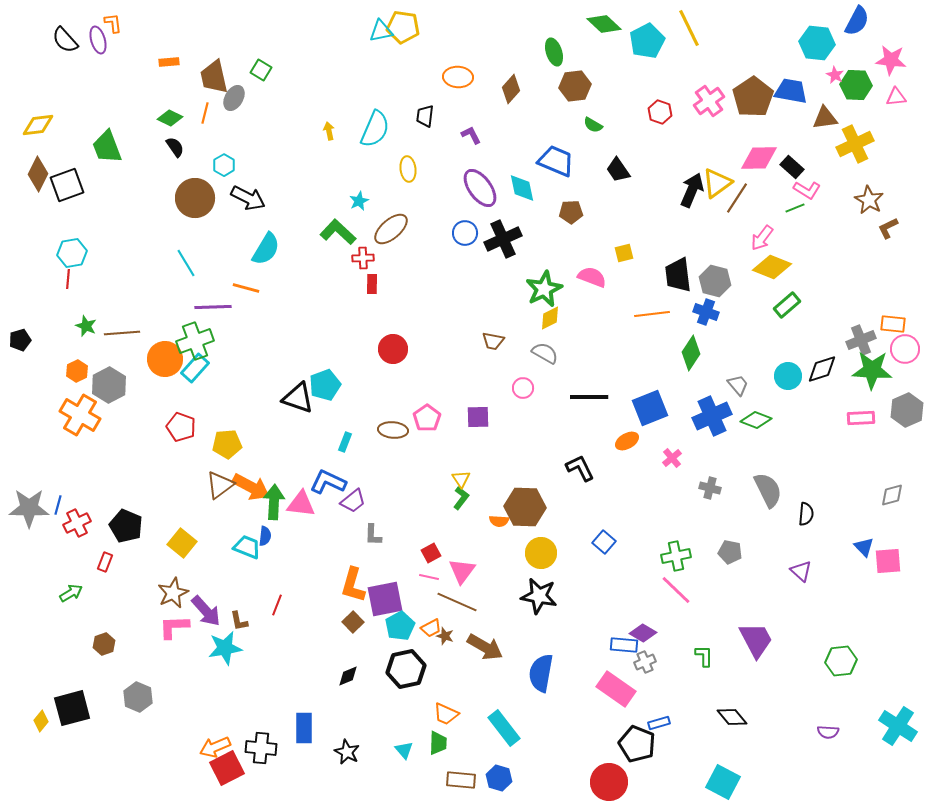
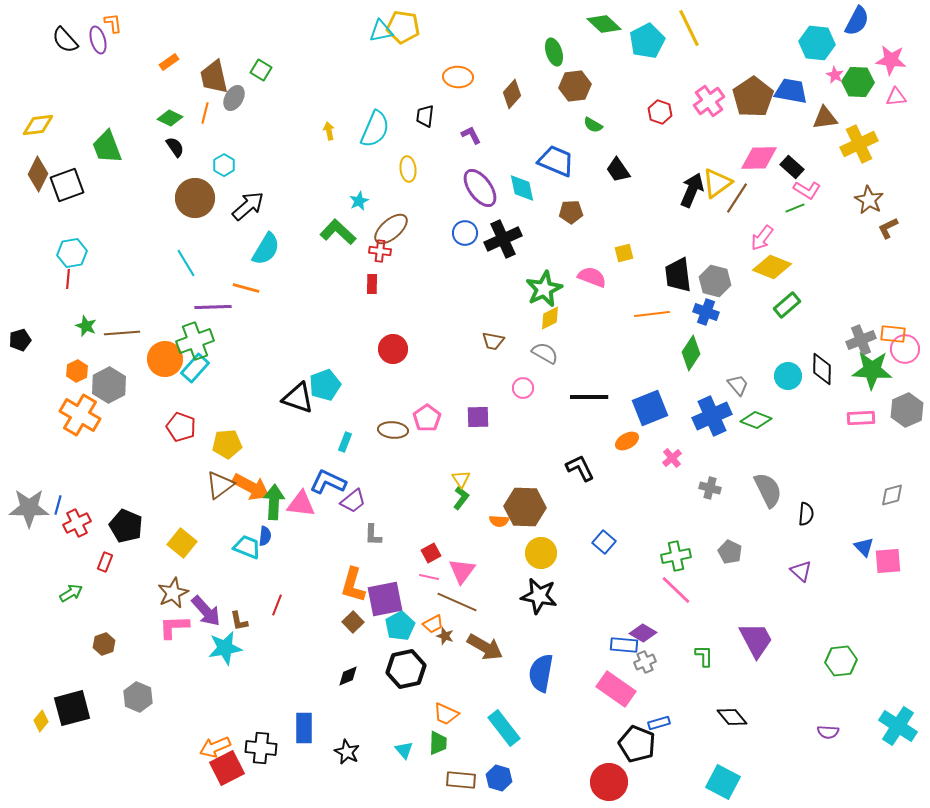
orange rectangle at (169, 62): rotated 30 degrees counterclockwise
green hexagon at (856, 85): moved 2 px right, 3 px up
brown diamond at (511, 89): moved 1 px right, 5 px down
yellow cross at (855, 144): moved 4 px right
black arrow at (248, 198): moved 8 px down; rotated 68 degrees counterclockwise
red cross at (363, 258): moved 17 px right, 7 px up; rotated 10 degrees clockwise
orange rectangle at (893, 324): moved 10 px down
black diamond at (822, 369): rotated 72 degrees counterclockwise
gray pentagon at (730, 552): rotated 15 degrees clockwise
orange trapezoid at (431, 628): moved 2 px right, 4 px up
